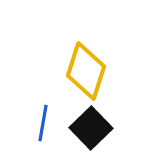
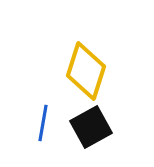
black square: moved 1 px up; rotated 15 degrees clockwise
